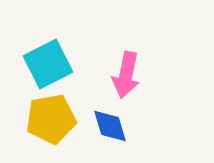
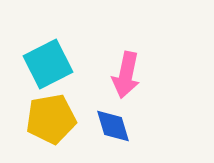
blue diamond: moved 3 px right
